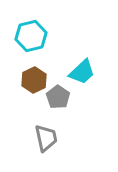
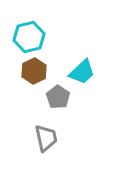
cyan hexagon: moved 2 px left, 1 px down
brown hexagon: moved 9 px up
